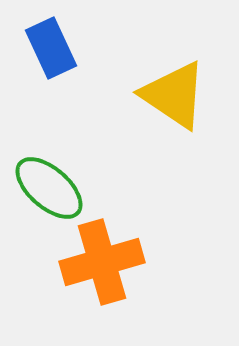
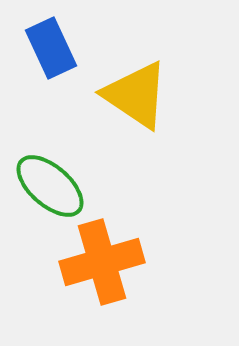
yellow triangle: moved 38 px left
green ellipse: moved 1 px right, 2 px up
